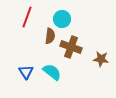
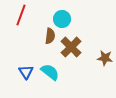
red line: moved 6 px left, 2 px up
brown cross: rotated 25 degrees clockwise
brown star: moved 4 px right, 1 px up
cyan semicircle: moved 2 px left
